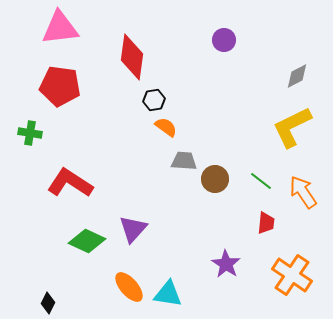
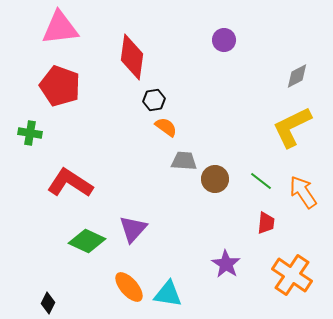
red pentagon: rotated 12 degrees clockwise
